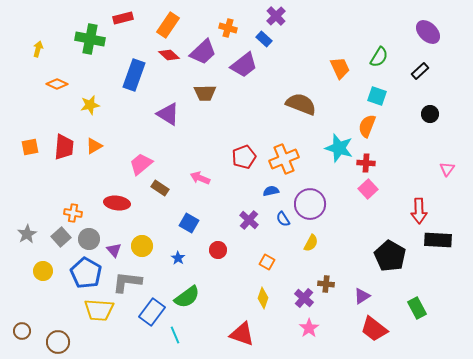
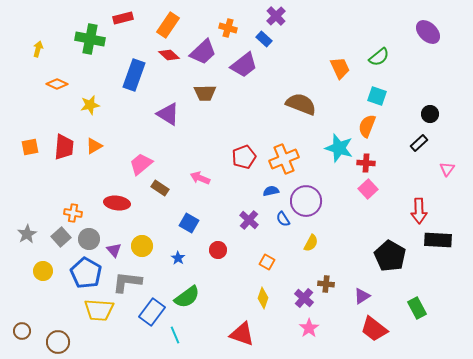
green semicircle at (379, 57): rotated 20 degrees clockwise
black rectangle at (420, 71): moved 1 px left, 72 px down
purple circle at (310, 204): moved 4 px left, 3 px up
